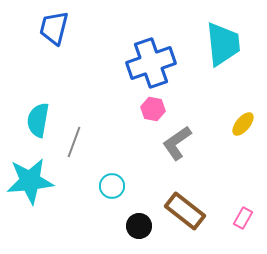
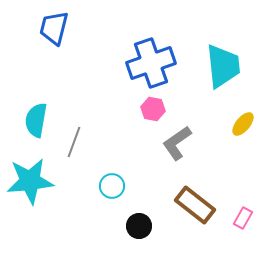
cyan trapezoid: moved 22 px down
cyan semicircle: moved 2 px left
brown rectangle: moved 10 px right, 6 px up
